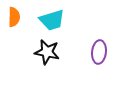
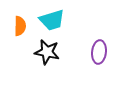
orange semicircle: moved 6 px right, 9 px down
